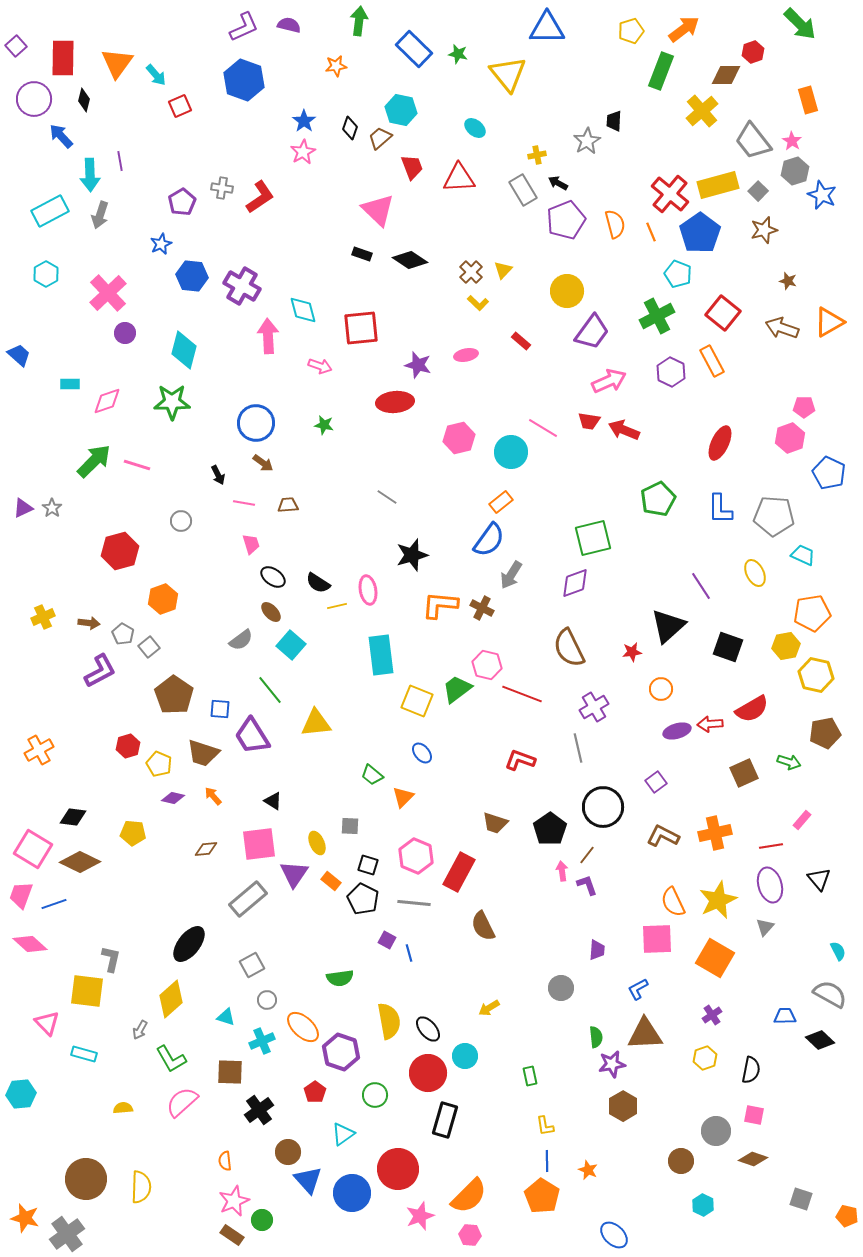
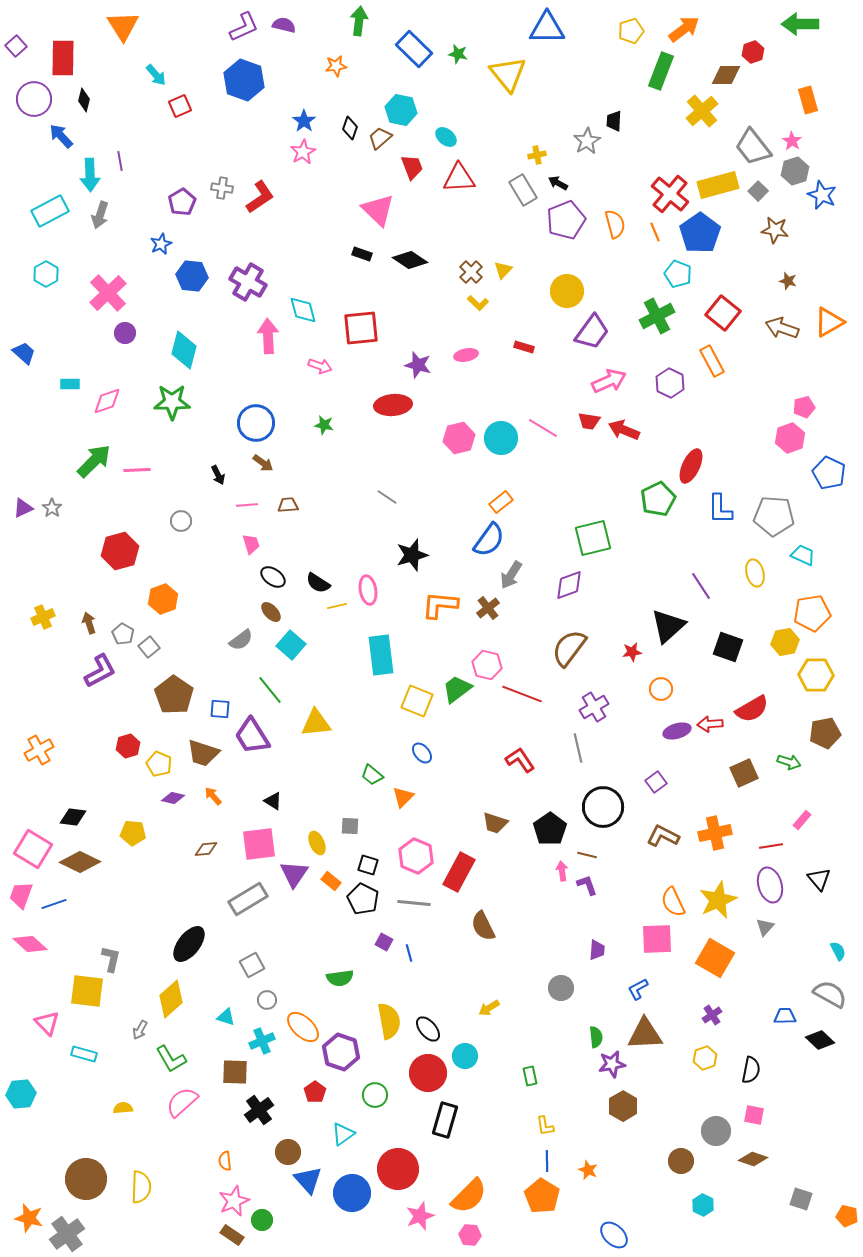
green arrow at (800, 24): rotated 135 degrees clockwise
purple semicircle at (289, 25): moved 5 px left
orange triangle at (117, 63): moved 6 px right, 37 px up; rotated 8 degrees counterclockwise
cyan ellipse at (475, 128): moved 29 px left, 9 px down
gray trapezoid at (753, 141): moved 6 px down
brown star at (764, 230): moved 11 px right; rotated 24 degrees clockwise
orange line at (651, 232): moved 4 px right
purple cross at (242, 286): moved 6 px right, 4 px up
red rectangle at (521, 341): moved 3 px right, 6 px down; rotated 24 degrees counterclockwise
blue trapezoid at (19, 355): moved 5 px right, 2 px up
purple hexagon at (671, 372): moved 1 px left, 11 px down
red ellipse at (395, 402): moved 2 px left, 3 px down
pink pentagon at (804, 407): rotated 15 degrees counterclockwise
red ellipse at (720, 443): moved 29 px left, 23 px down
cyan circle at (511, 452): moved 10 px left, 14 px up
pink line at (137, 465): moved 5 px down; rotated 20 degrees counterclockwise
pink line at (244, 503): moved 3 px right, 2 px down; rotated 15 degrees counterclockwise
yellow ellipse at (755, 573): rotated 12 degrees clockwise
purple diamond at (575, 583): moved 6 px left, 2 px down
brown cross at (482, 608): moved 6 px right; rotated 25 degrees clockwise
brown arrow at (89, 623): rotated 115 degrees counterclockwise
yellow hexagon at (786, 646): moved 1 px left, 4 px up
brown semicircle at (569, 648): rotated 63 degrees clockwise
yellow hexagon at (816, 675): rotated 12 degrees counterclockwise
red L-shape at (520, 760): rotated 36 degrees clockwise
brown line at (587, 855): rotated 66 degrees clockwise
gray rectangle at (248, 899): rotated 9 degrees clockwise
purple square at (387, 940): moved 3 px left, 2 px down
brown square at (230, 1072): moved 5 px right
orange star at (25, 1218): moved 4 px right
